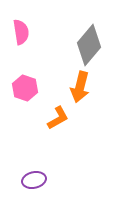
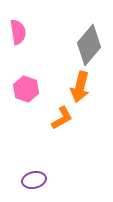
pink semicircle: moved 3 px left
pink hexagon: moved 1 px right, 1 px down
orange L-shape: moved 4 px right
